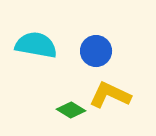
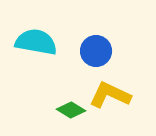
cyan semicircle: moved 3 px up
